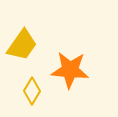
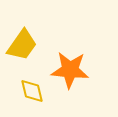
yellow diamond: rotated 44 degrees counterclockwise
